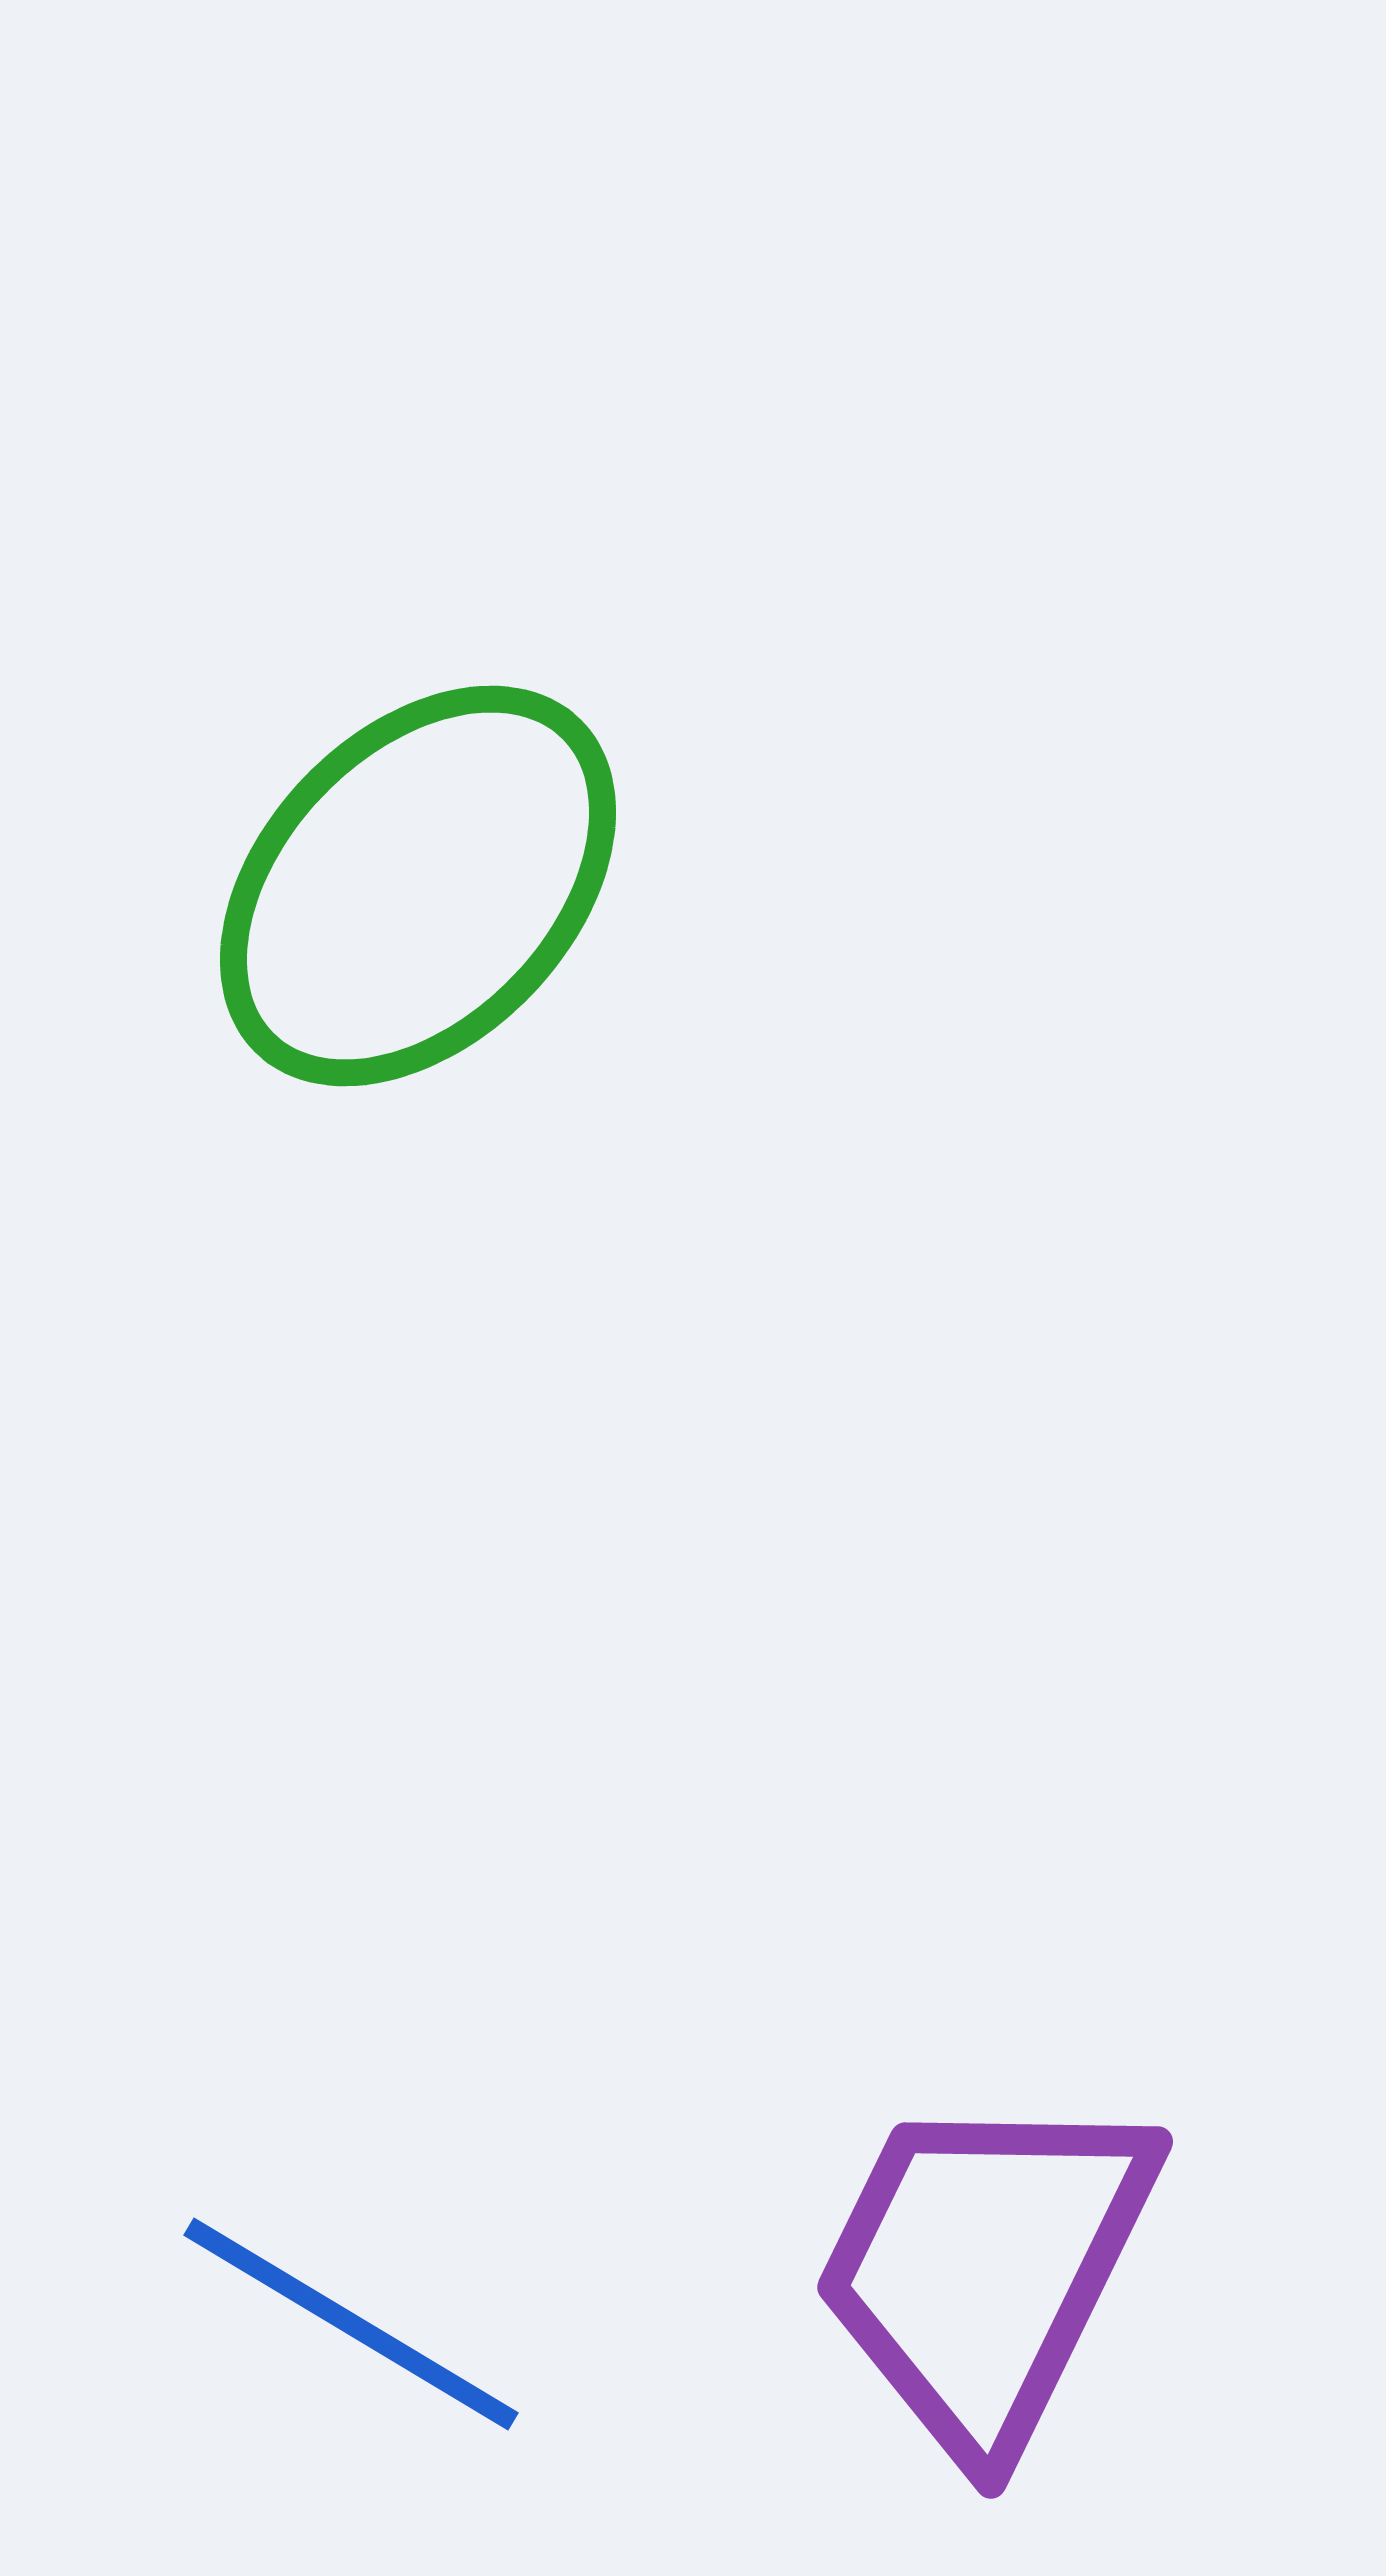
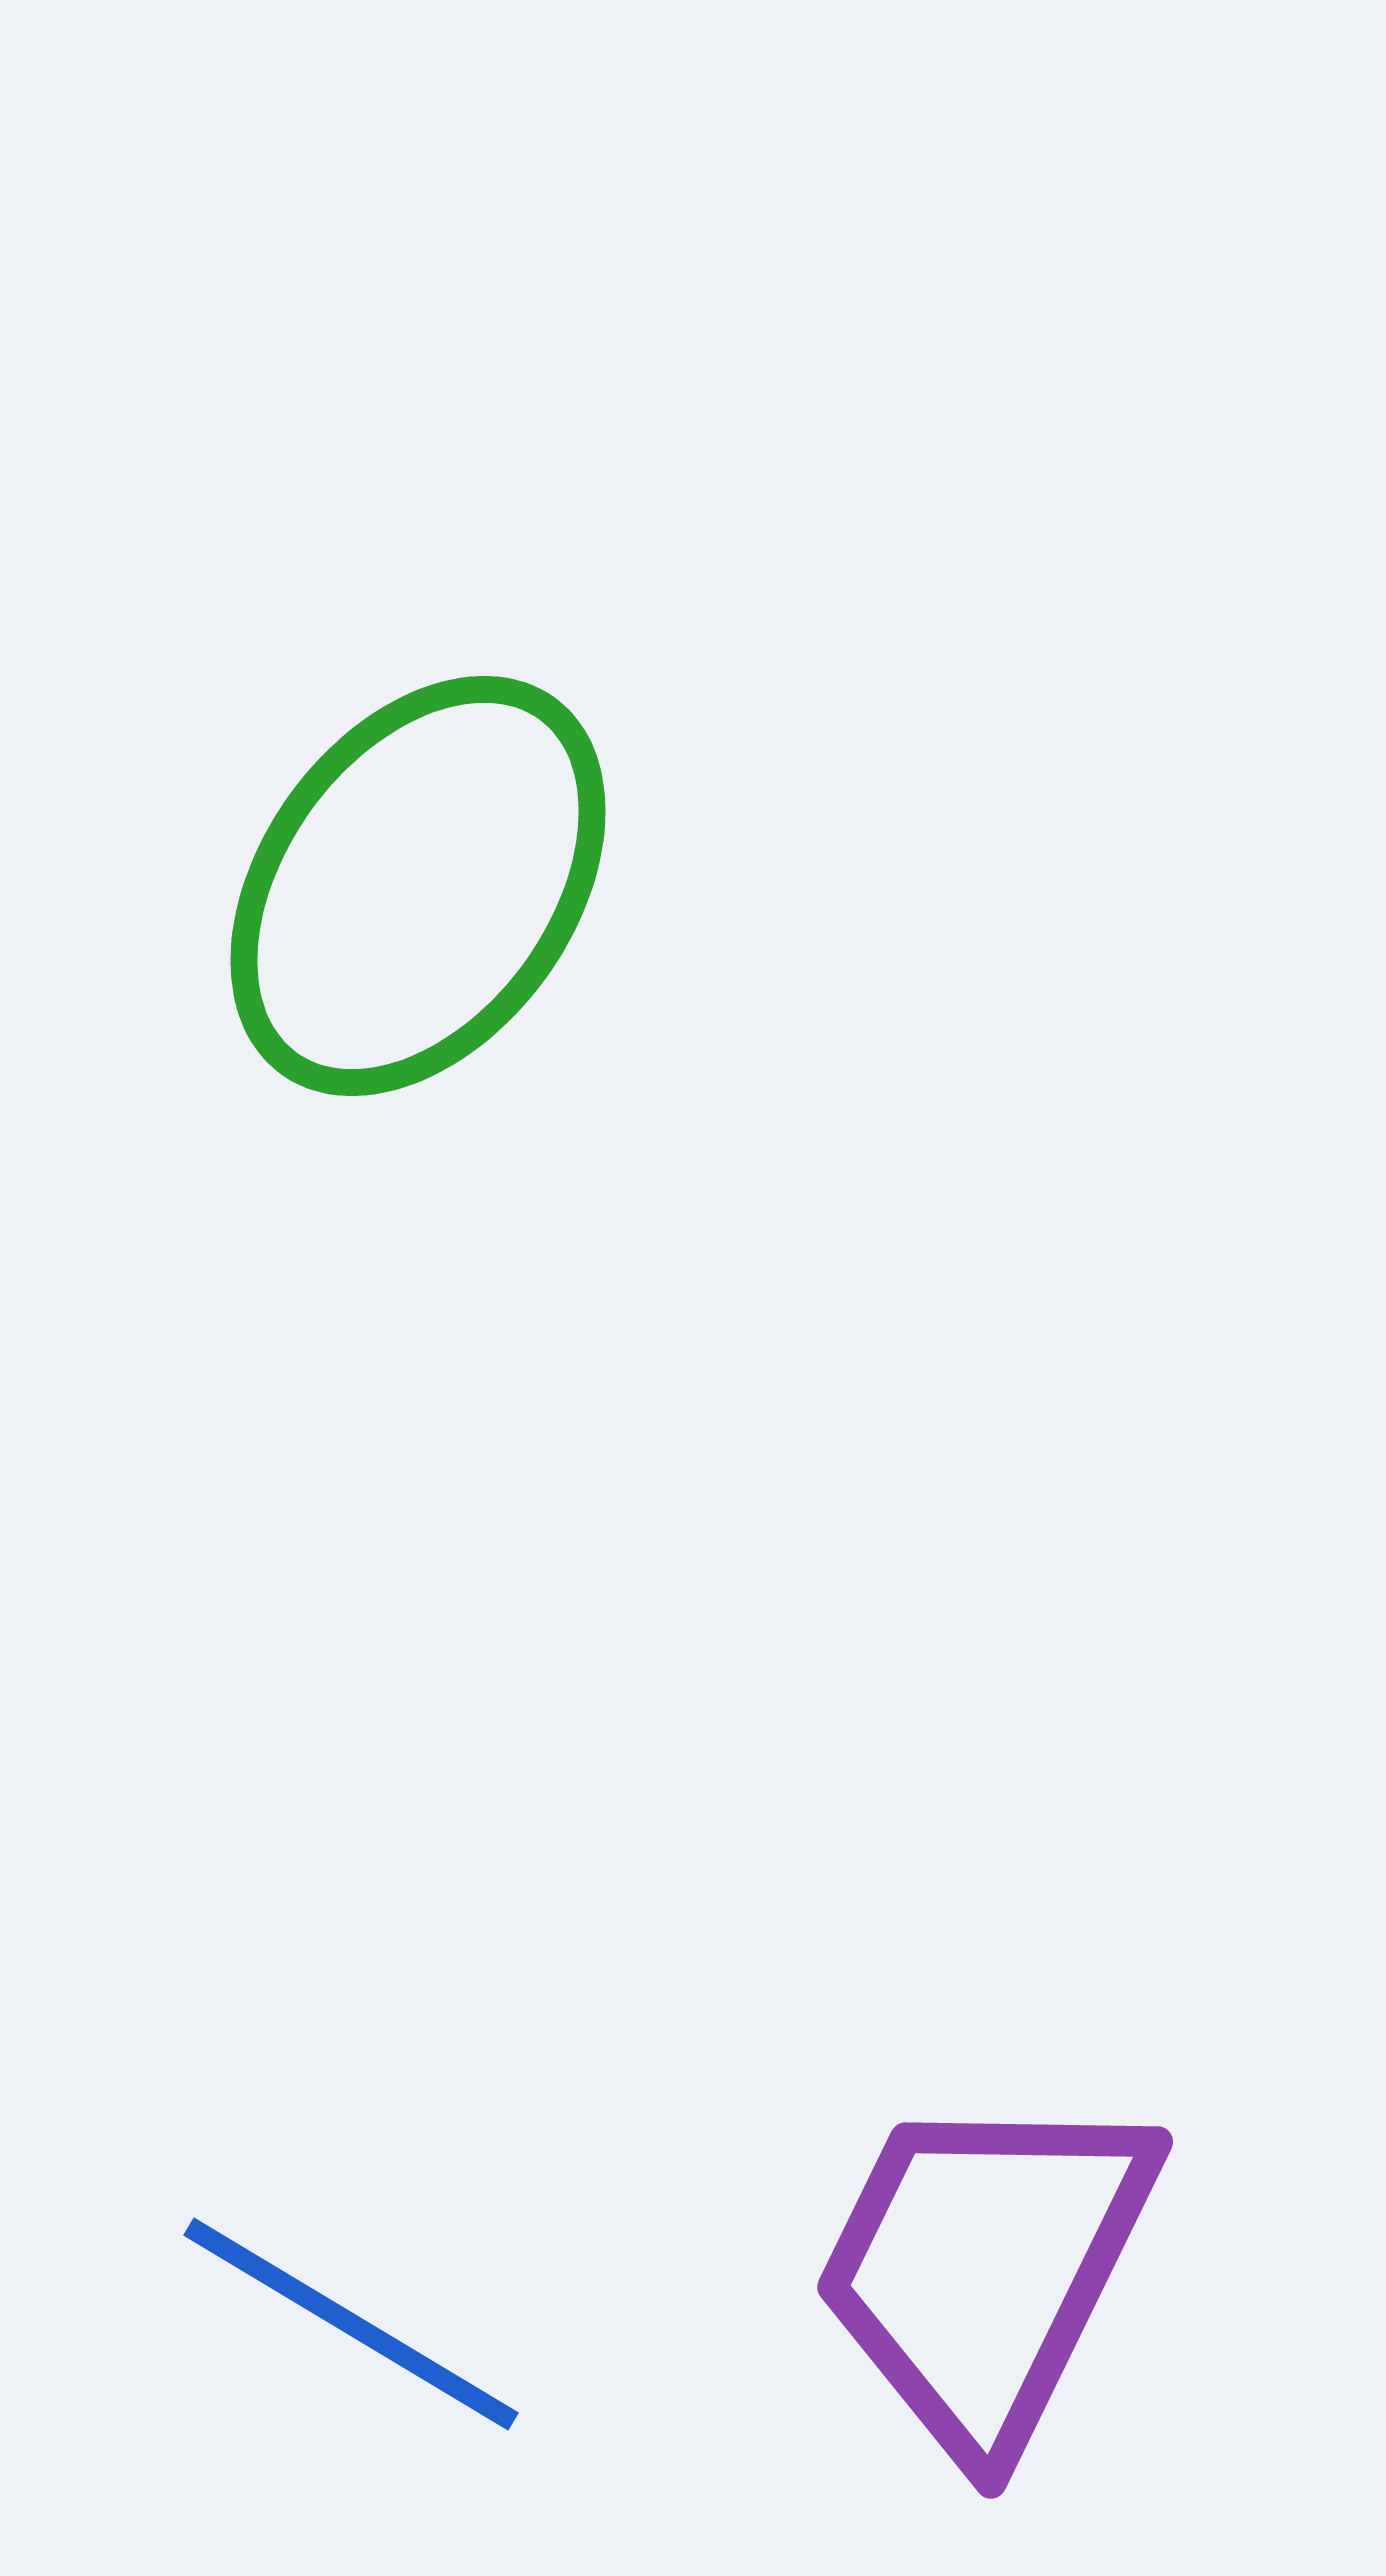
green ellipse: rotated 8 degrees counterclockwise
